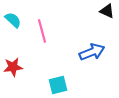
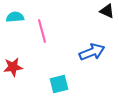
cyan semicircle: moved 2 px right, 3 px up; rotated 48 degrees counterclockwise
cyan square: moved 1 px right, 1 px up
